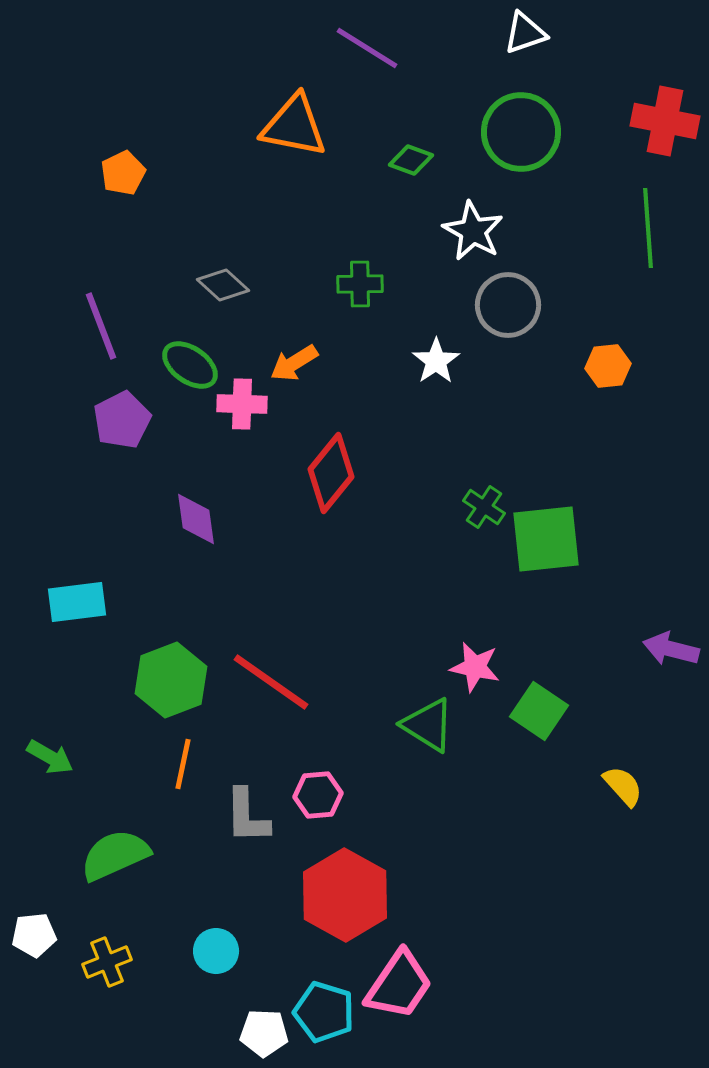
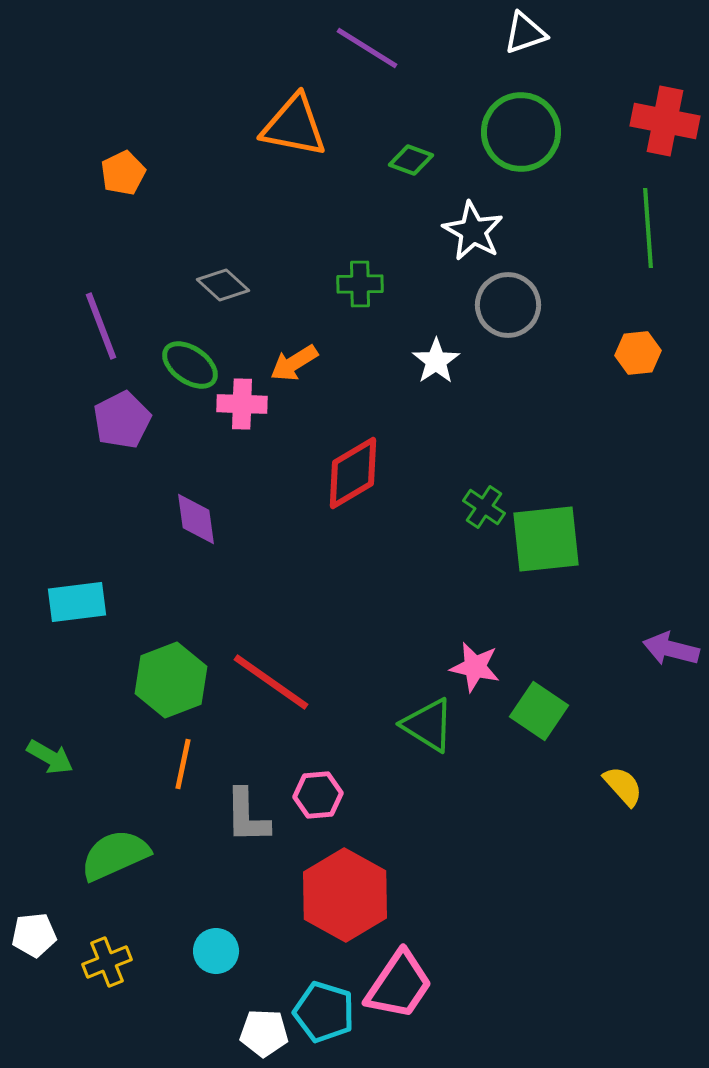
orange hexagon at (608, 366): moved 30 px right, 13 px up
red diamond at (331, 473): moved 22 px right; rotated 20 degrees clockwise
